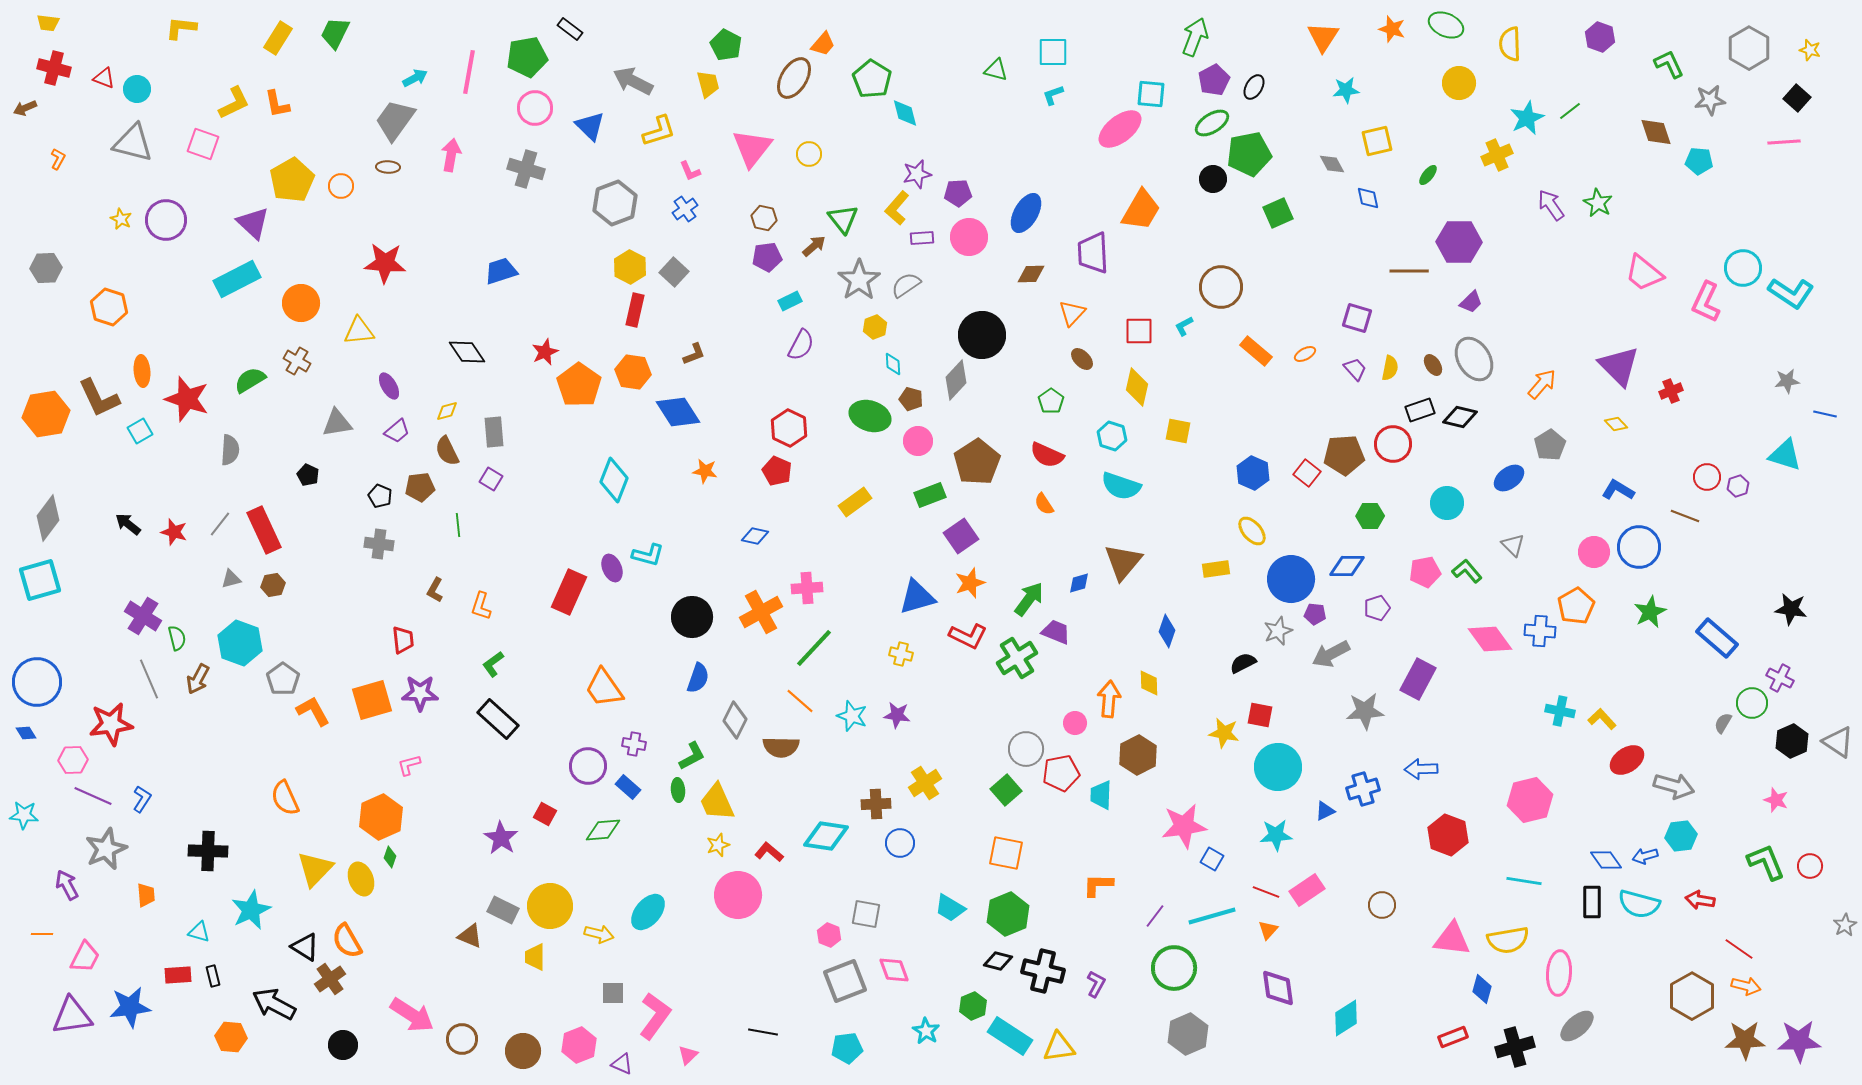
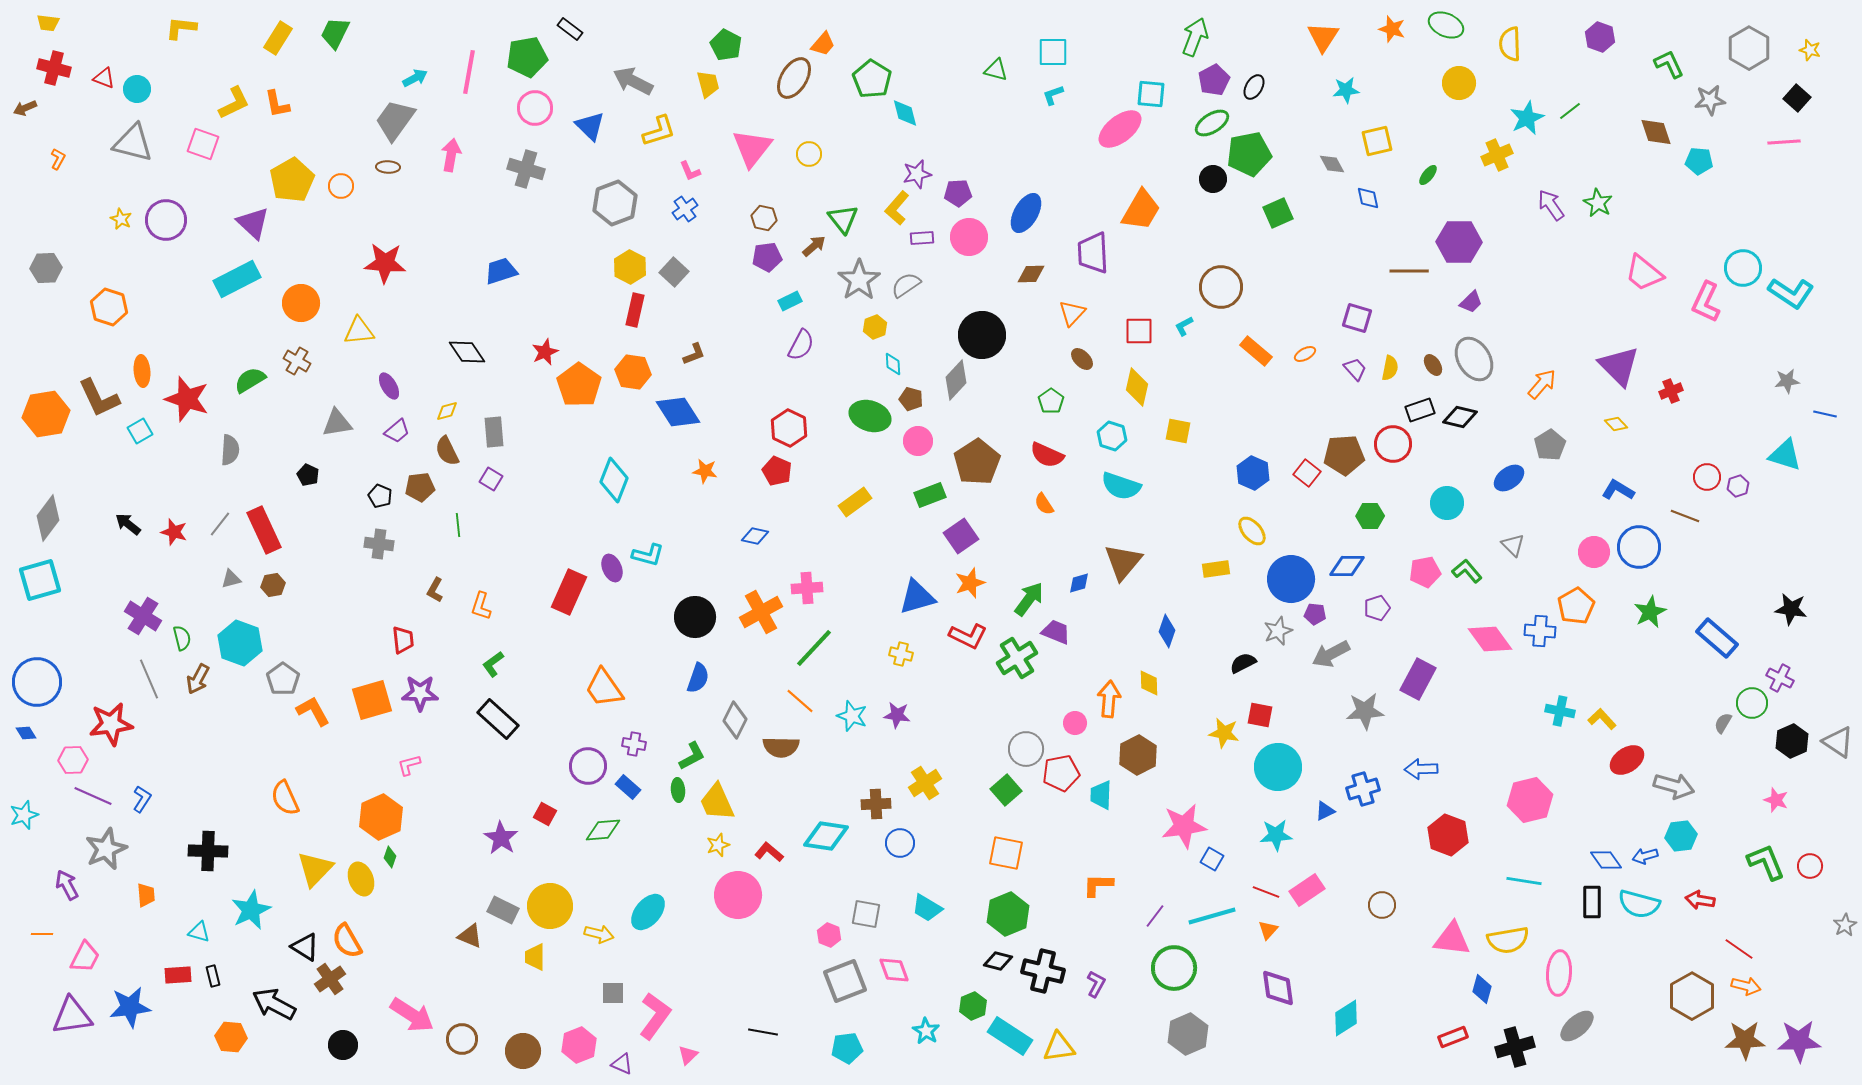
black circle at (692, 617): moved 3 px right
green semicircle at (177, 638): moved 5 px right
cyan star at (24, 815): rotated 24 degrees counterclockwise
cyan trapezoid at (950, 908): moved 23 px left
